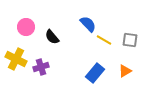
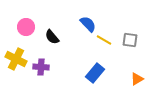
purple cross: rotated 21 degrees clockwise
orange triangle: moved 12 px right, 8 px down
